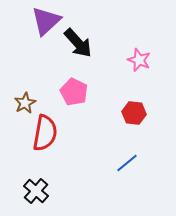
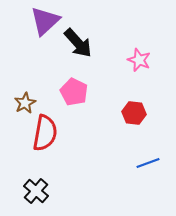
purple triangle: moved 1 px left
blue line: moved 21 px right; rotated 20 degrees clockwise
